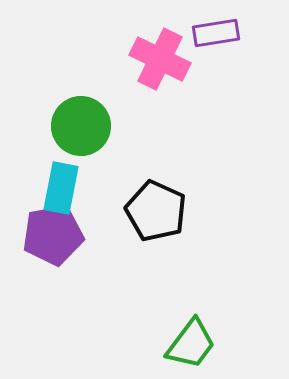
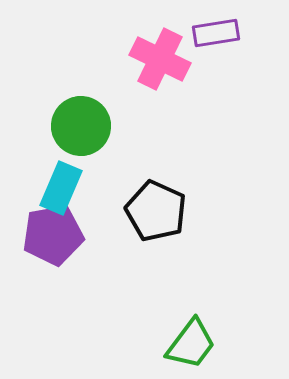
cyan rectangle: rotated 12 degrees clockwise
